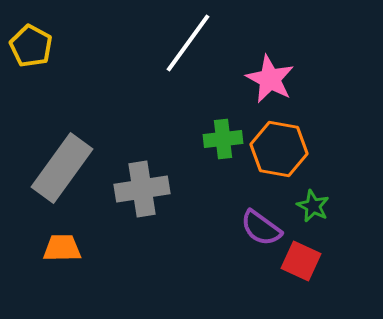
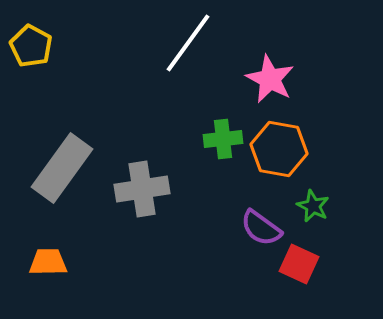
orange trapezoid: moved 14 px left, 14 px down
red square: moved 2 px left, 3 px down
